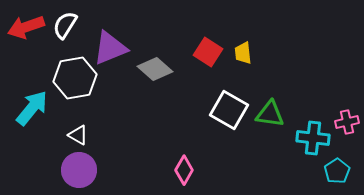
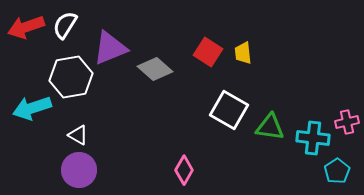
white hexagon: moved 4 px left, 1 px up
cyan arrow: rotated 147 degrees counterclockwise
green triangle: moved 13 px down
